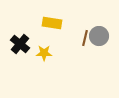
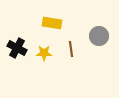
brown line: moved 14 px left, 11 px down; rotated 21 degrees counterclockwise
black cross: moved 3 px left, 4 px down; rotated 12 degrees counterclockwise
